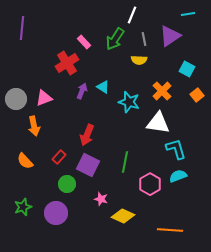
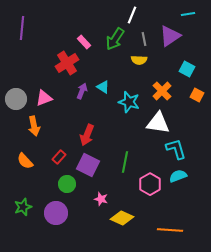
orange square: rotated 24 degrees counterclockwise
yellow diamond: moved 1 px left, 2 px down
